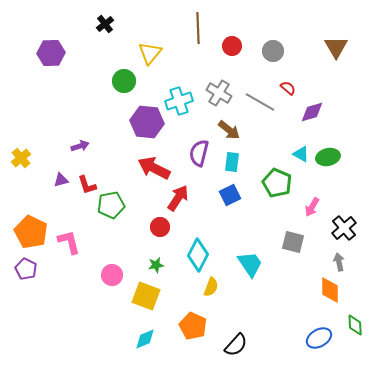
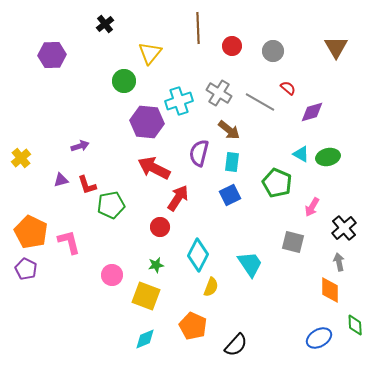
purple hexagon at (51, 53): moved 1 px right, 2 px down
